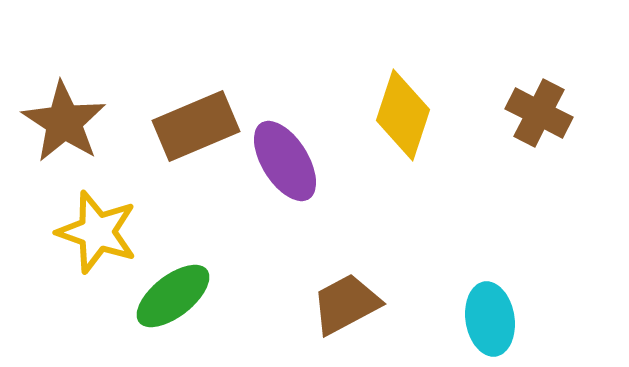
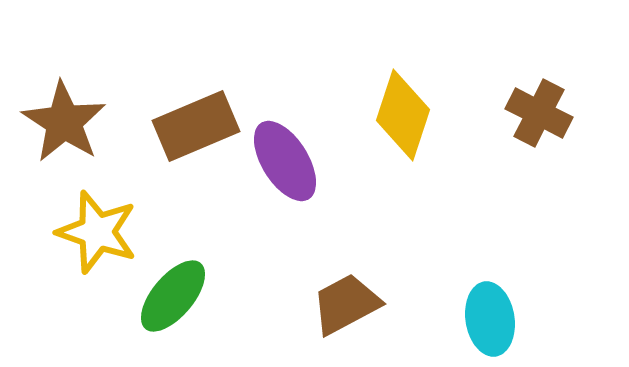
green ellipse: rotated 12 degrees counterclockwise
